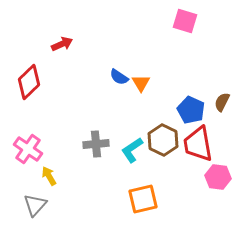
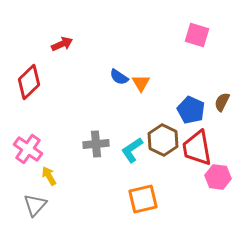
pink square: moved 12 px right, 14 px down
red trapezoid: moved 1 px left, 4 px down
